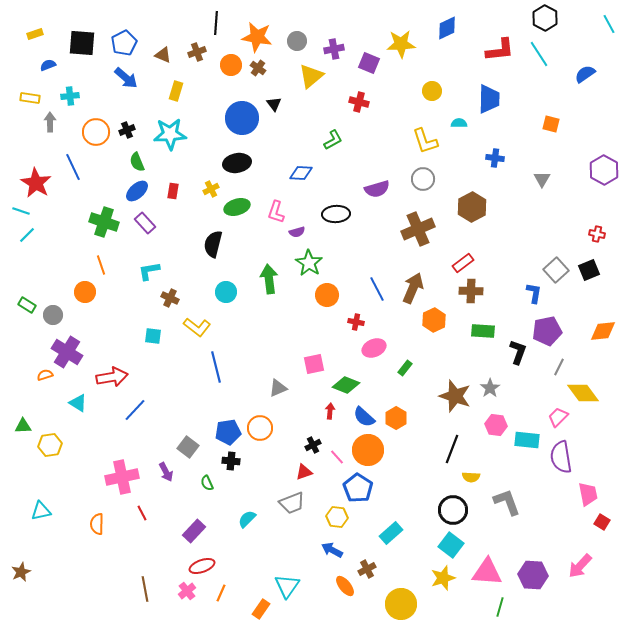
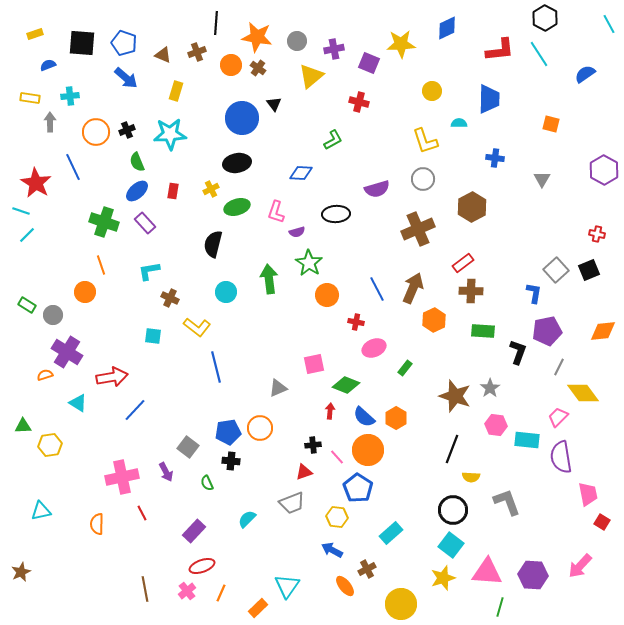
blue pentagon at (124, 43): rotated 25 degrees counterclockwise
black cross at (313, 445): rotated 21 degrees clockwise
orange rectangle at (261, 609): moved 3 px left, 1 px up; rotated 12 degrees clockwise
